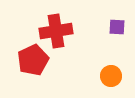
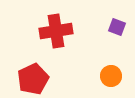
purple square: rotated 18 degrees clockwise
red pentagon: moved 19 px down
